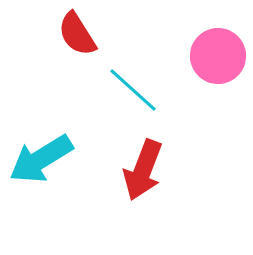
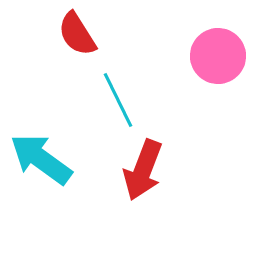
cyan line: moved 15 px left, 10 px down; rotated 22 degrees clockwise
cyan arrow: rotated 68 degrees clockwise
